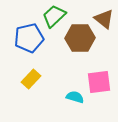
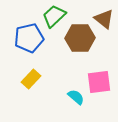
cyan semicircle: moved 1 px right; rotated 24 degrees clockwise
